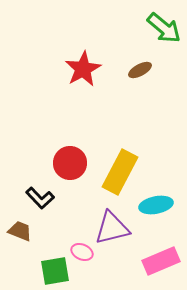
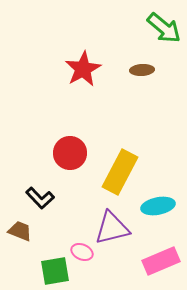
brown ellipse: moved 2 px right; rotated 25 degrees clockwise
red circle: moved 10 px up
cyan ellipse: moved 2 px right, 1 px down
